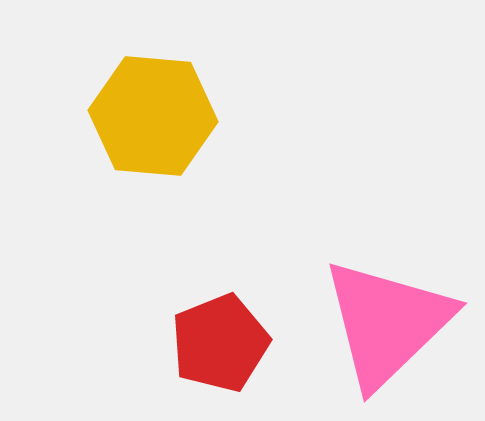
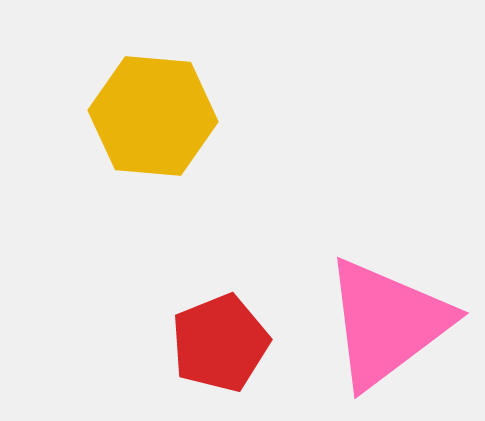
pink triangle: rotated 7 degrees clockwise
